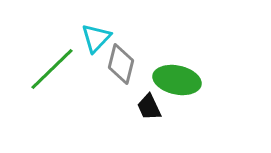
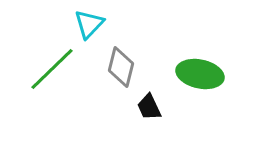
cyan triangle: moved 7 px left, 14 px up
gray diamond: moved 3 px down
green ellipse: moved 23 px right, 6 px up
